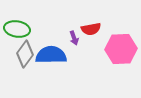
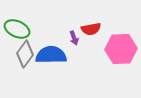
green ellipse: rotated 15 degrees clockwise
